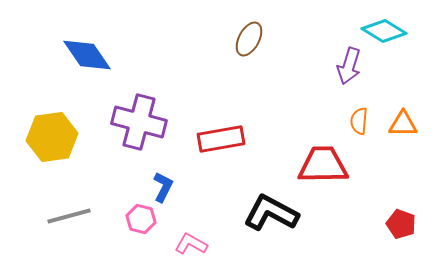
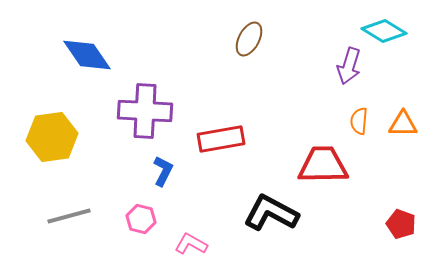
purple cross: moved 6 px right, 11 px up; rotated 12 degrees counterclockwise
blue L-shape: moved 16 px up
